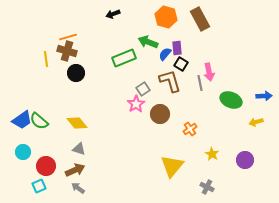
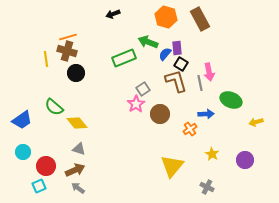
brown L-shape: moved 6 px right
blue arrow: moved 58 px left, 18 px down
green semicircle: moved 15 px right, 14 px up
